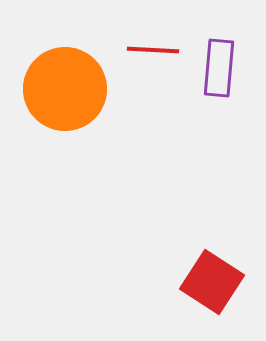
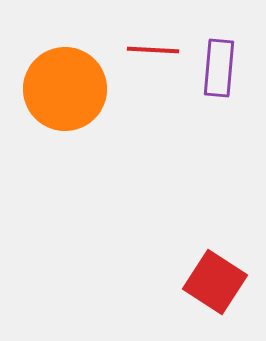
red square: moved 3 px right
